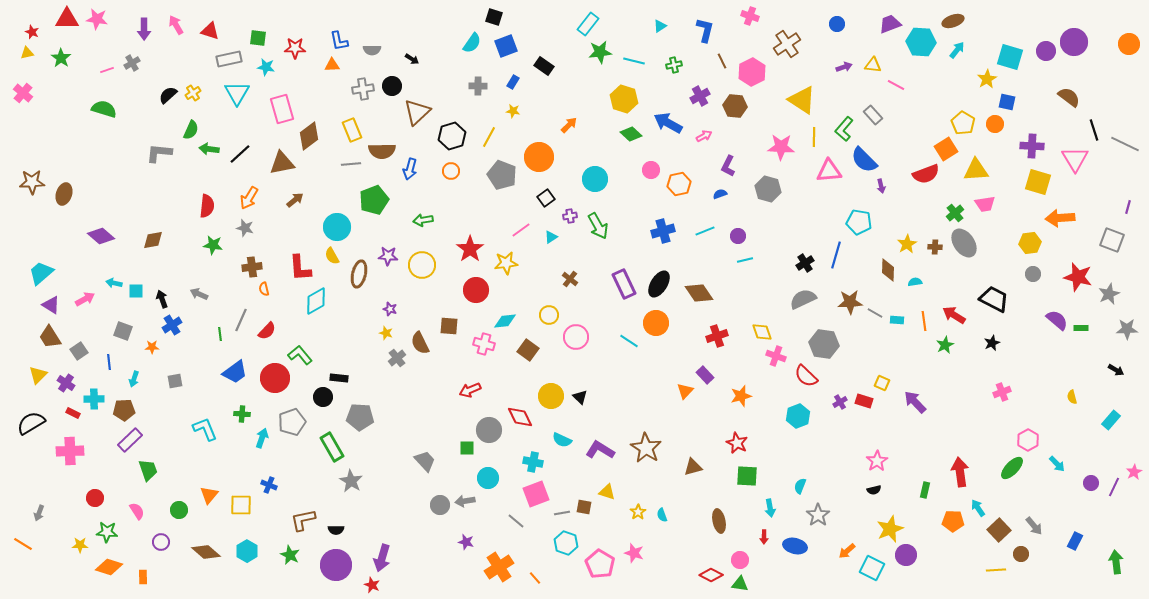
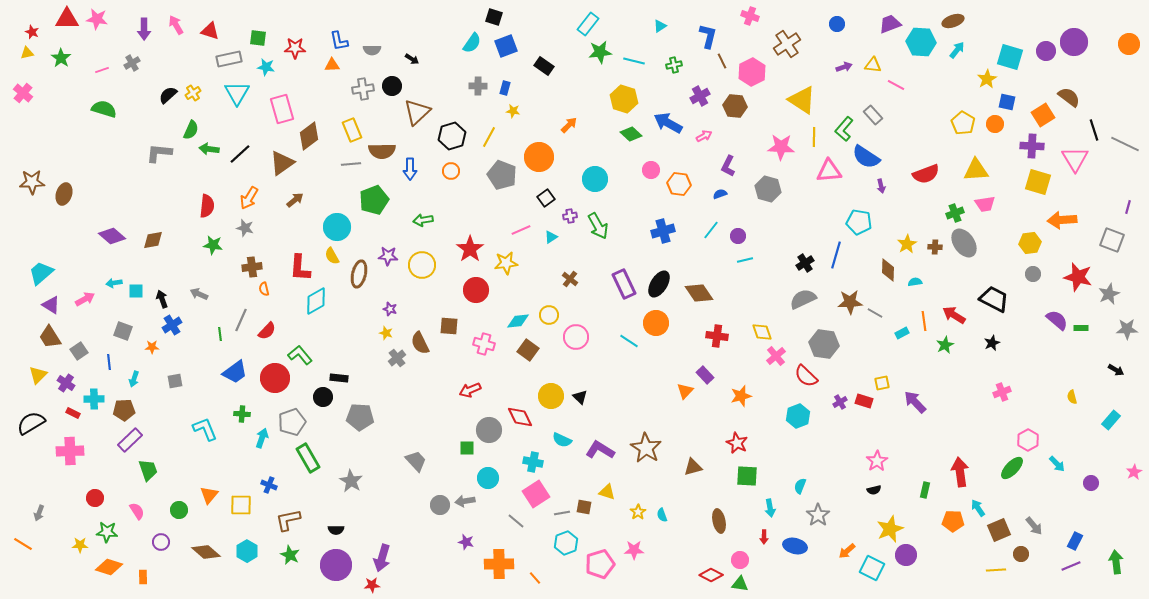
blue L-shape at (705, 30): moved 3 px right, 6 px down
pink line at (107, 70): moved 5 px left
blue rectangle at (513, 82): moved 8 px left, 6 px down; rotated 16 degrees counterclockwise
orange square at (946, 149): moved 97 px right, 34 px up
blue semicircle at (864, 160): moved 2 px right, 3 px up; rotated 12 degrees counterclockwise
brown triangle at (282, 163): rotated 24 degrees counterclockwise
blue arrow at (410, 169): rotated 15 degrees counterclockwise
orange hexagon at (679, 184): rotated 20 degrees clockwise
green cross at (955, 213): rotated 18 degrees clockwise
orange arrow at (1060, 218): moved 2 px right, 2 px down
pink line at (521, 230): rotated 12 degrees clockwise
cyan line at (705, 231): moved 6 px right, 1 px up; rotated 30 degrees counterclockwise
purple diamond at (101, 236): moved 11 px right
red L-shape at (300, 268): rotated 8 degrees clockwise
cyan arrow at (114, 283): rotated 21 degrees counterclockwise
cyan rectangle at (897, 320): moved 5 px right, 13 px down; rotated 32 degrees counterclockwise
cyan diamond at (505, 321): moved 13 px right
red cross at (717, 336): rotated 25 degrees clockwise
pink cross at (776, 356): rotated 30 degrees clockwise
yellow square at (882, 383): rotated 35 degrees counterclockwise
green rectangle at (332, 447): moved 24 px left, 11 px down
gray trapezoid at (425, 461): moved 9 px left
purple line at (1114, 487): moved 43 px left, 79 px down; rotated 42 degrees clockwise
pink square at (536, 494): rotated 12 degrees counterclockwise
brown L-shape at (303, 520): moved 15 px left
brown square at (999, 530): rotated 20 degrees clockwise
cyan hexagon at (566, 543): rotated 20 degrees clockwise
pink star at (634, 553): moved 3 px up; rotated 18 degrees counterclockwise
pink pentagon at (600, 564): rotated 24 degrees clockwise
orange cross at (499, 567): moved 3 px up; rotated 32 degrees clockwise
red star at (372, 585): rotated 28 degrees counterclockwise
